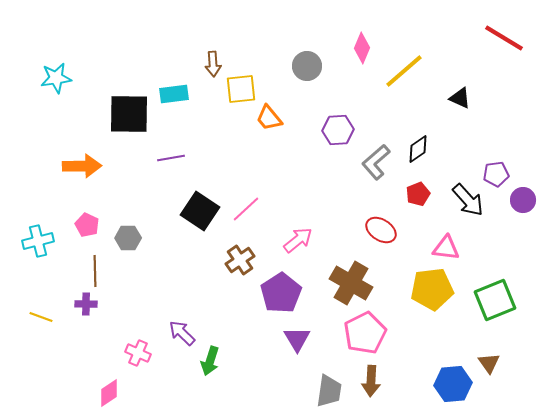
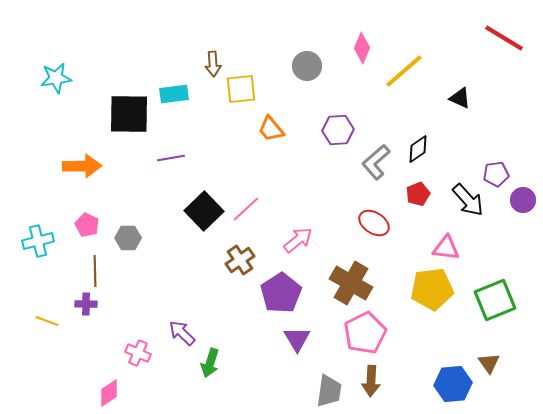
orange trapezoid at (269, 118): moved 2 px right, 11 px down
black square at (200, 211): moved 4 px right; rotated 12 degrees clockwise
red ellipse at (381, 230): moved 7 px left, 7 px up
yellow line at (41, 317): moved 6 px right, 4 px down
green arrow at (210, 361): moved 2 px down
